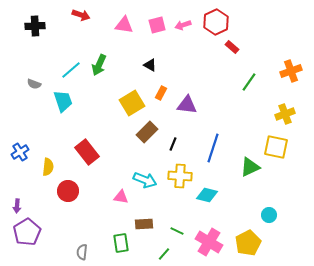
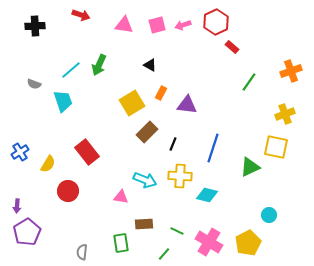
yellow semicircle at (48, 167): moved 3 px up; rotated 24 degrees clockwise
